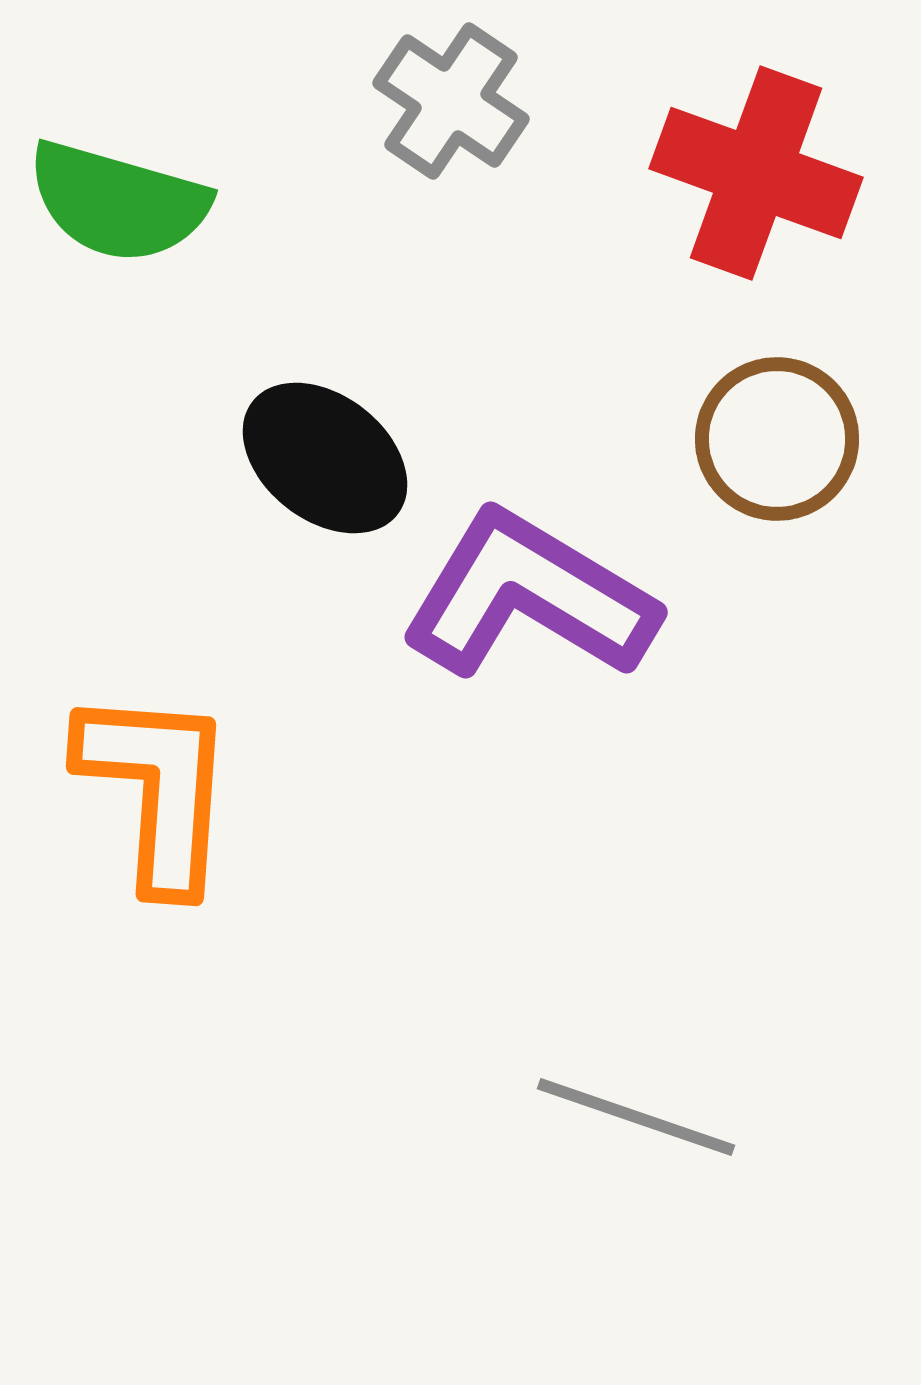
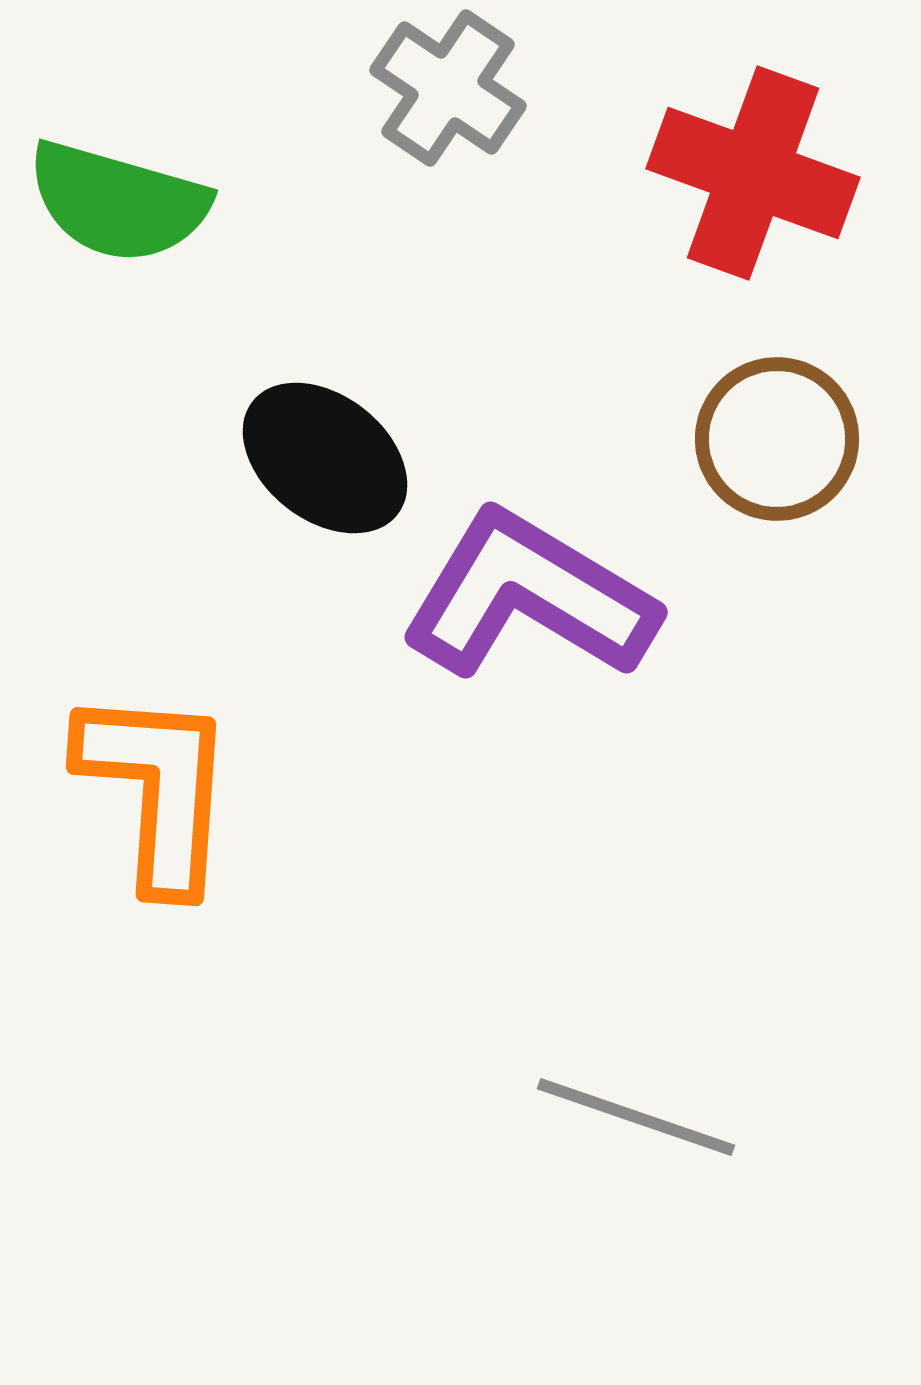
gray cross: moved 3 px left, 13 px up
red cross: moved 3 px left
